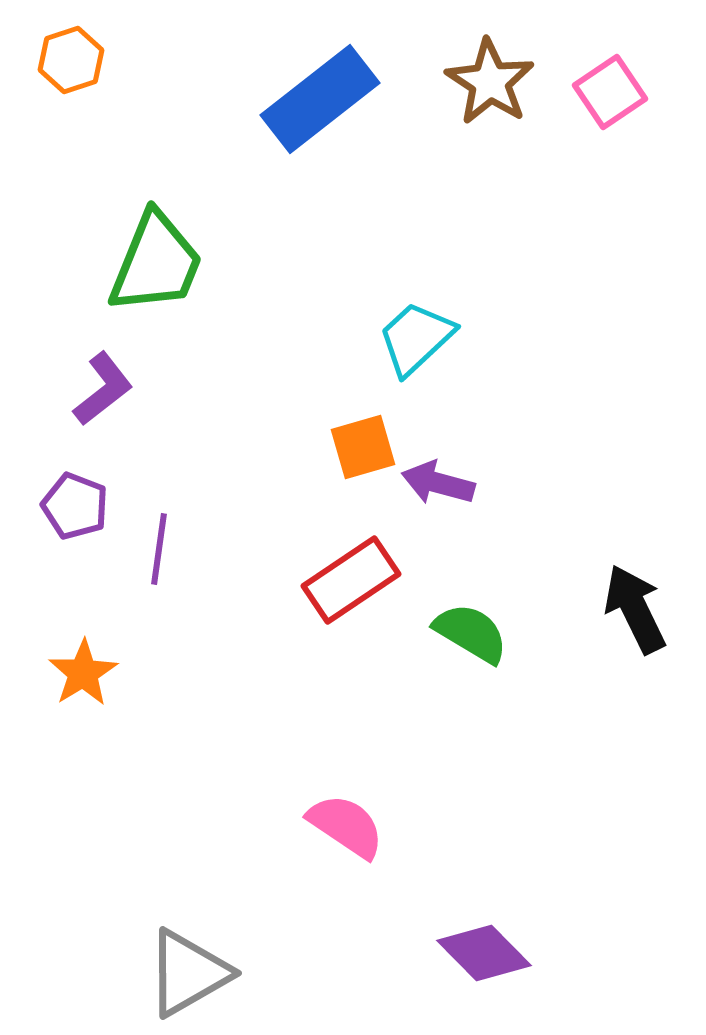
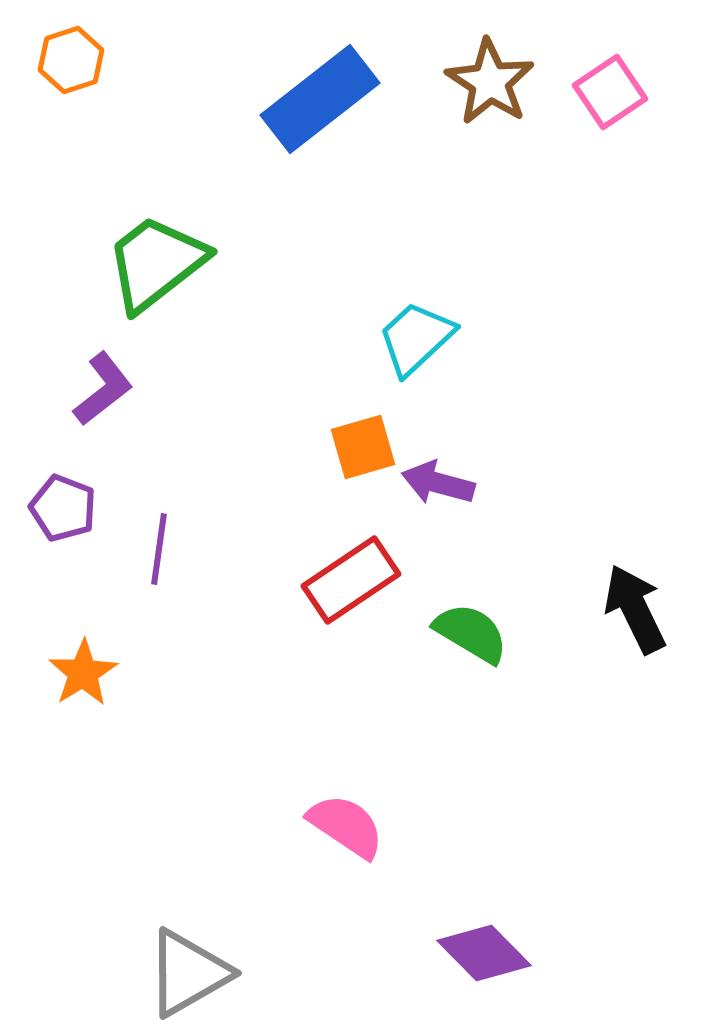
green trapezoid: rotated 150 degrees counterclockwise
purple pentagon: moved 12 px left, 2 px down
